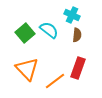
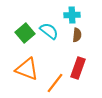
cyan cross: rotated 28 degrees counterclockwise
cyan semicircle: moved 1 px down
orange triangle: rotated 25 degrees counterclockwise
orange line: moved 2 px down; rotated 15 degrees counterclockwise
